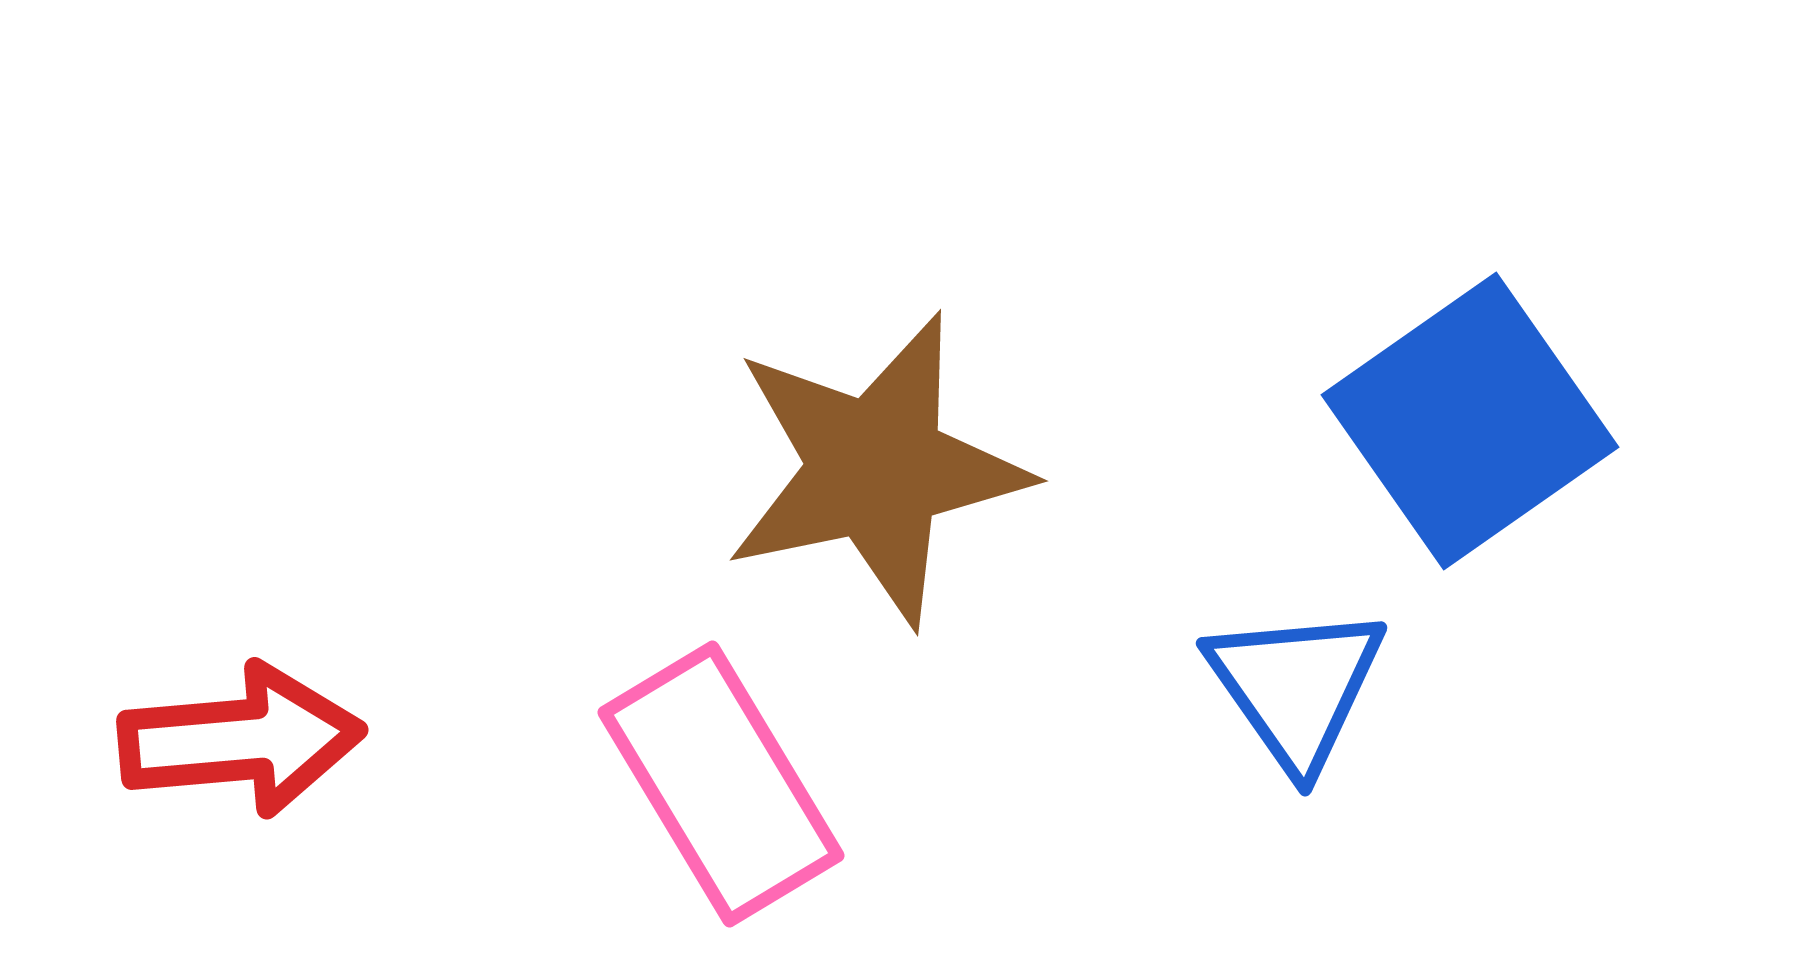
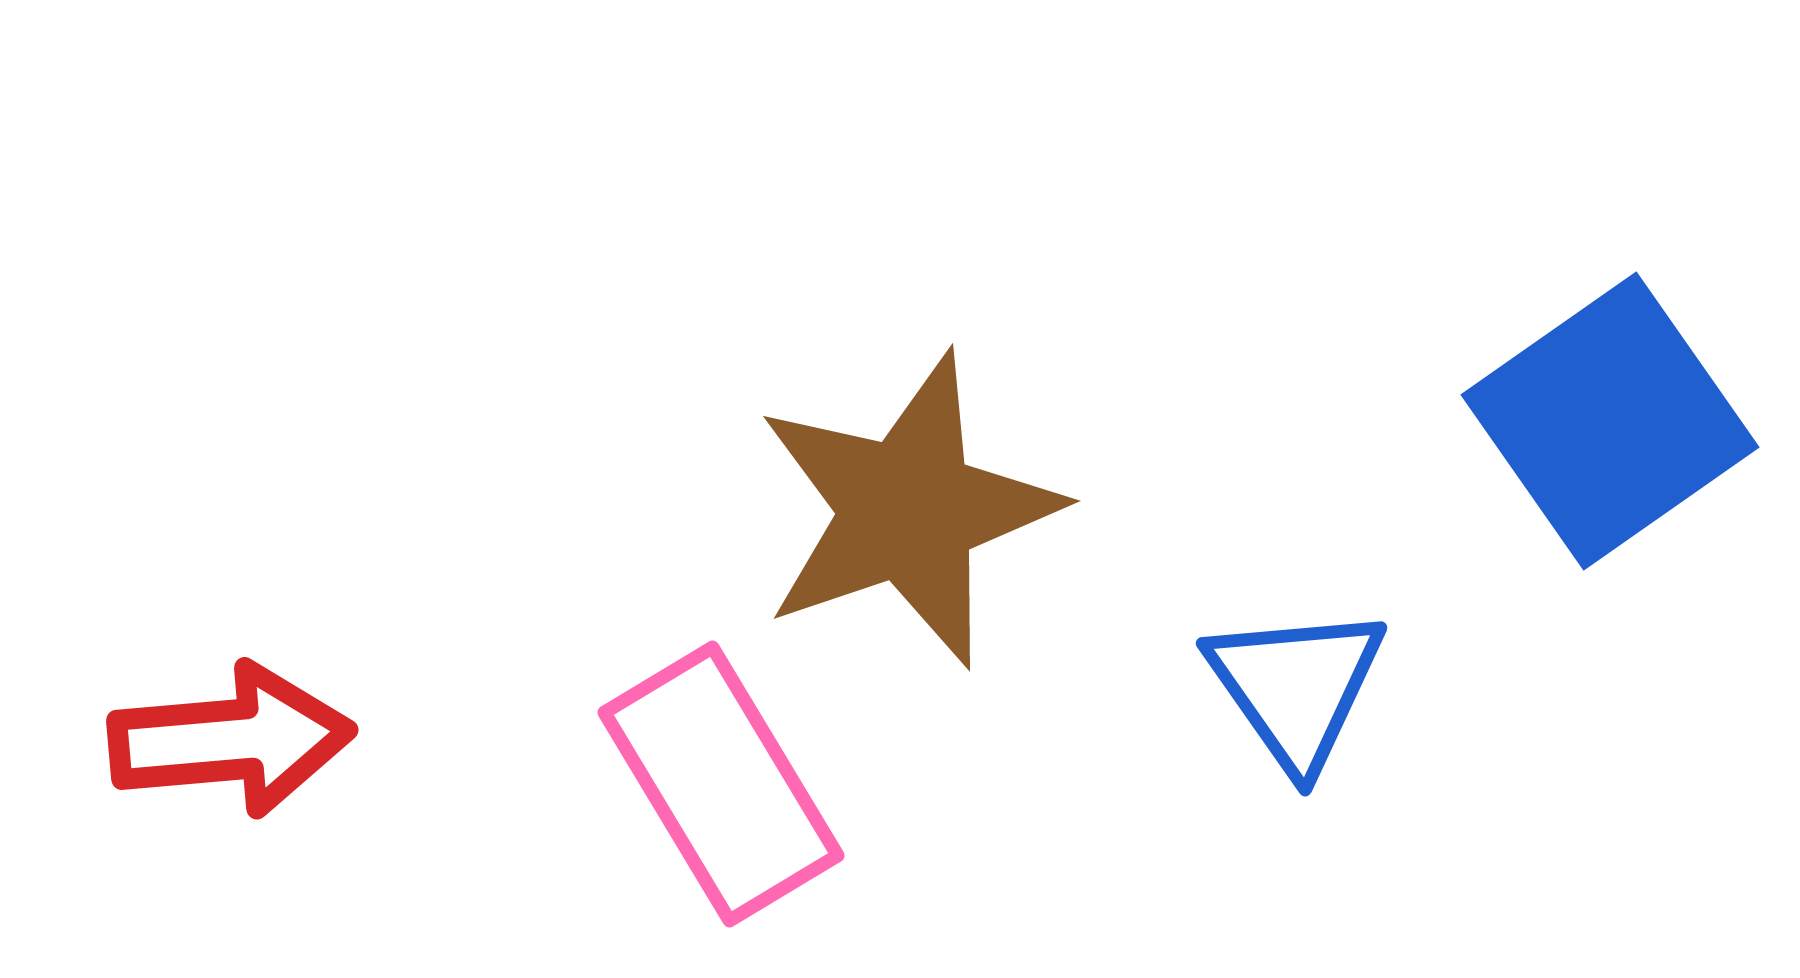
blue square: moved 140 px right
brown star: moved 32 px right, 41 px down; rotated 7 degrees counterclockwise
red arrow: moved 10 px left
